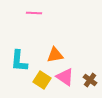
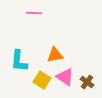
brown cross: moved 3 px left, 2 px down
